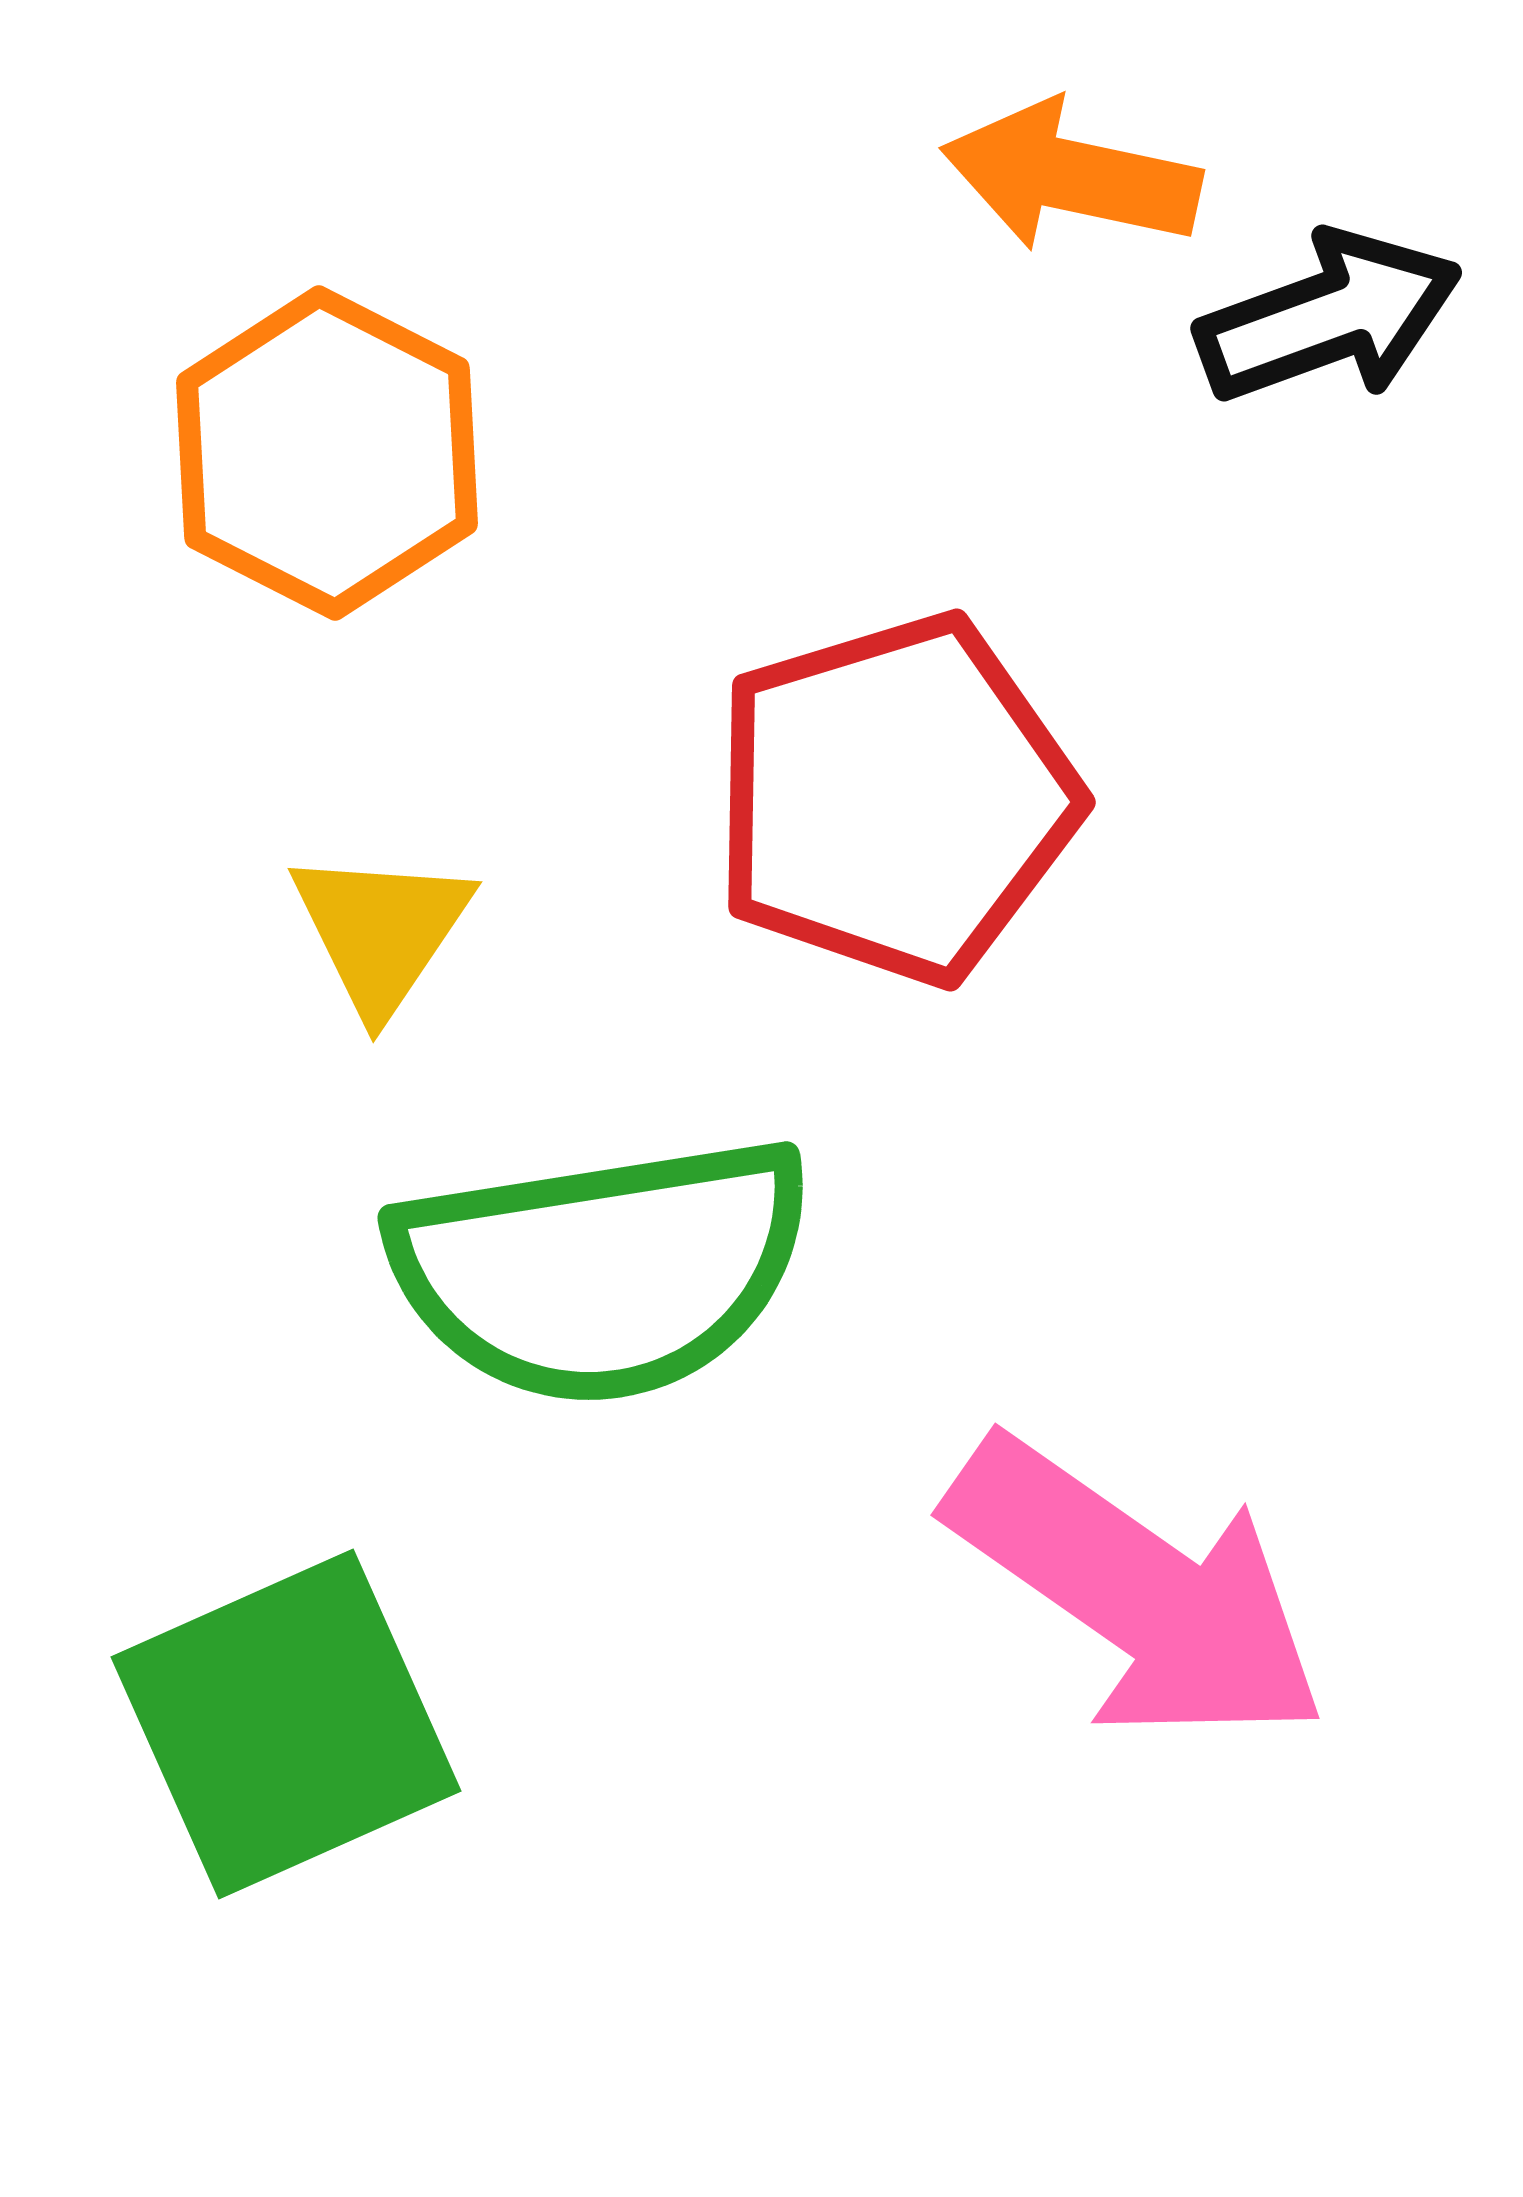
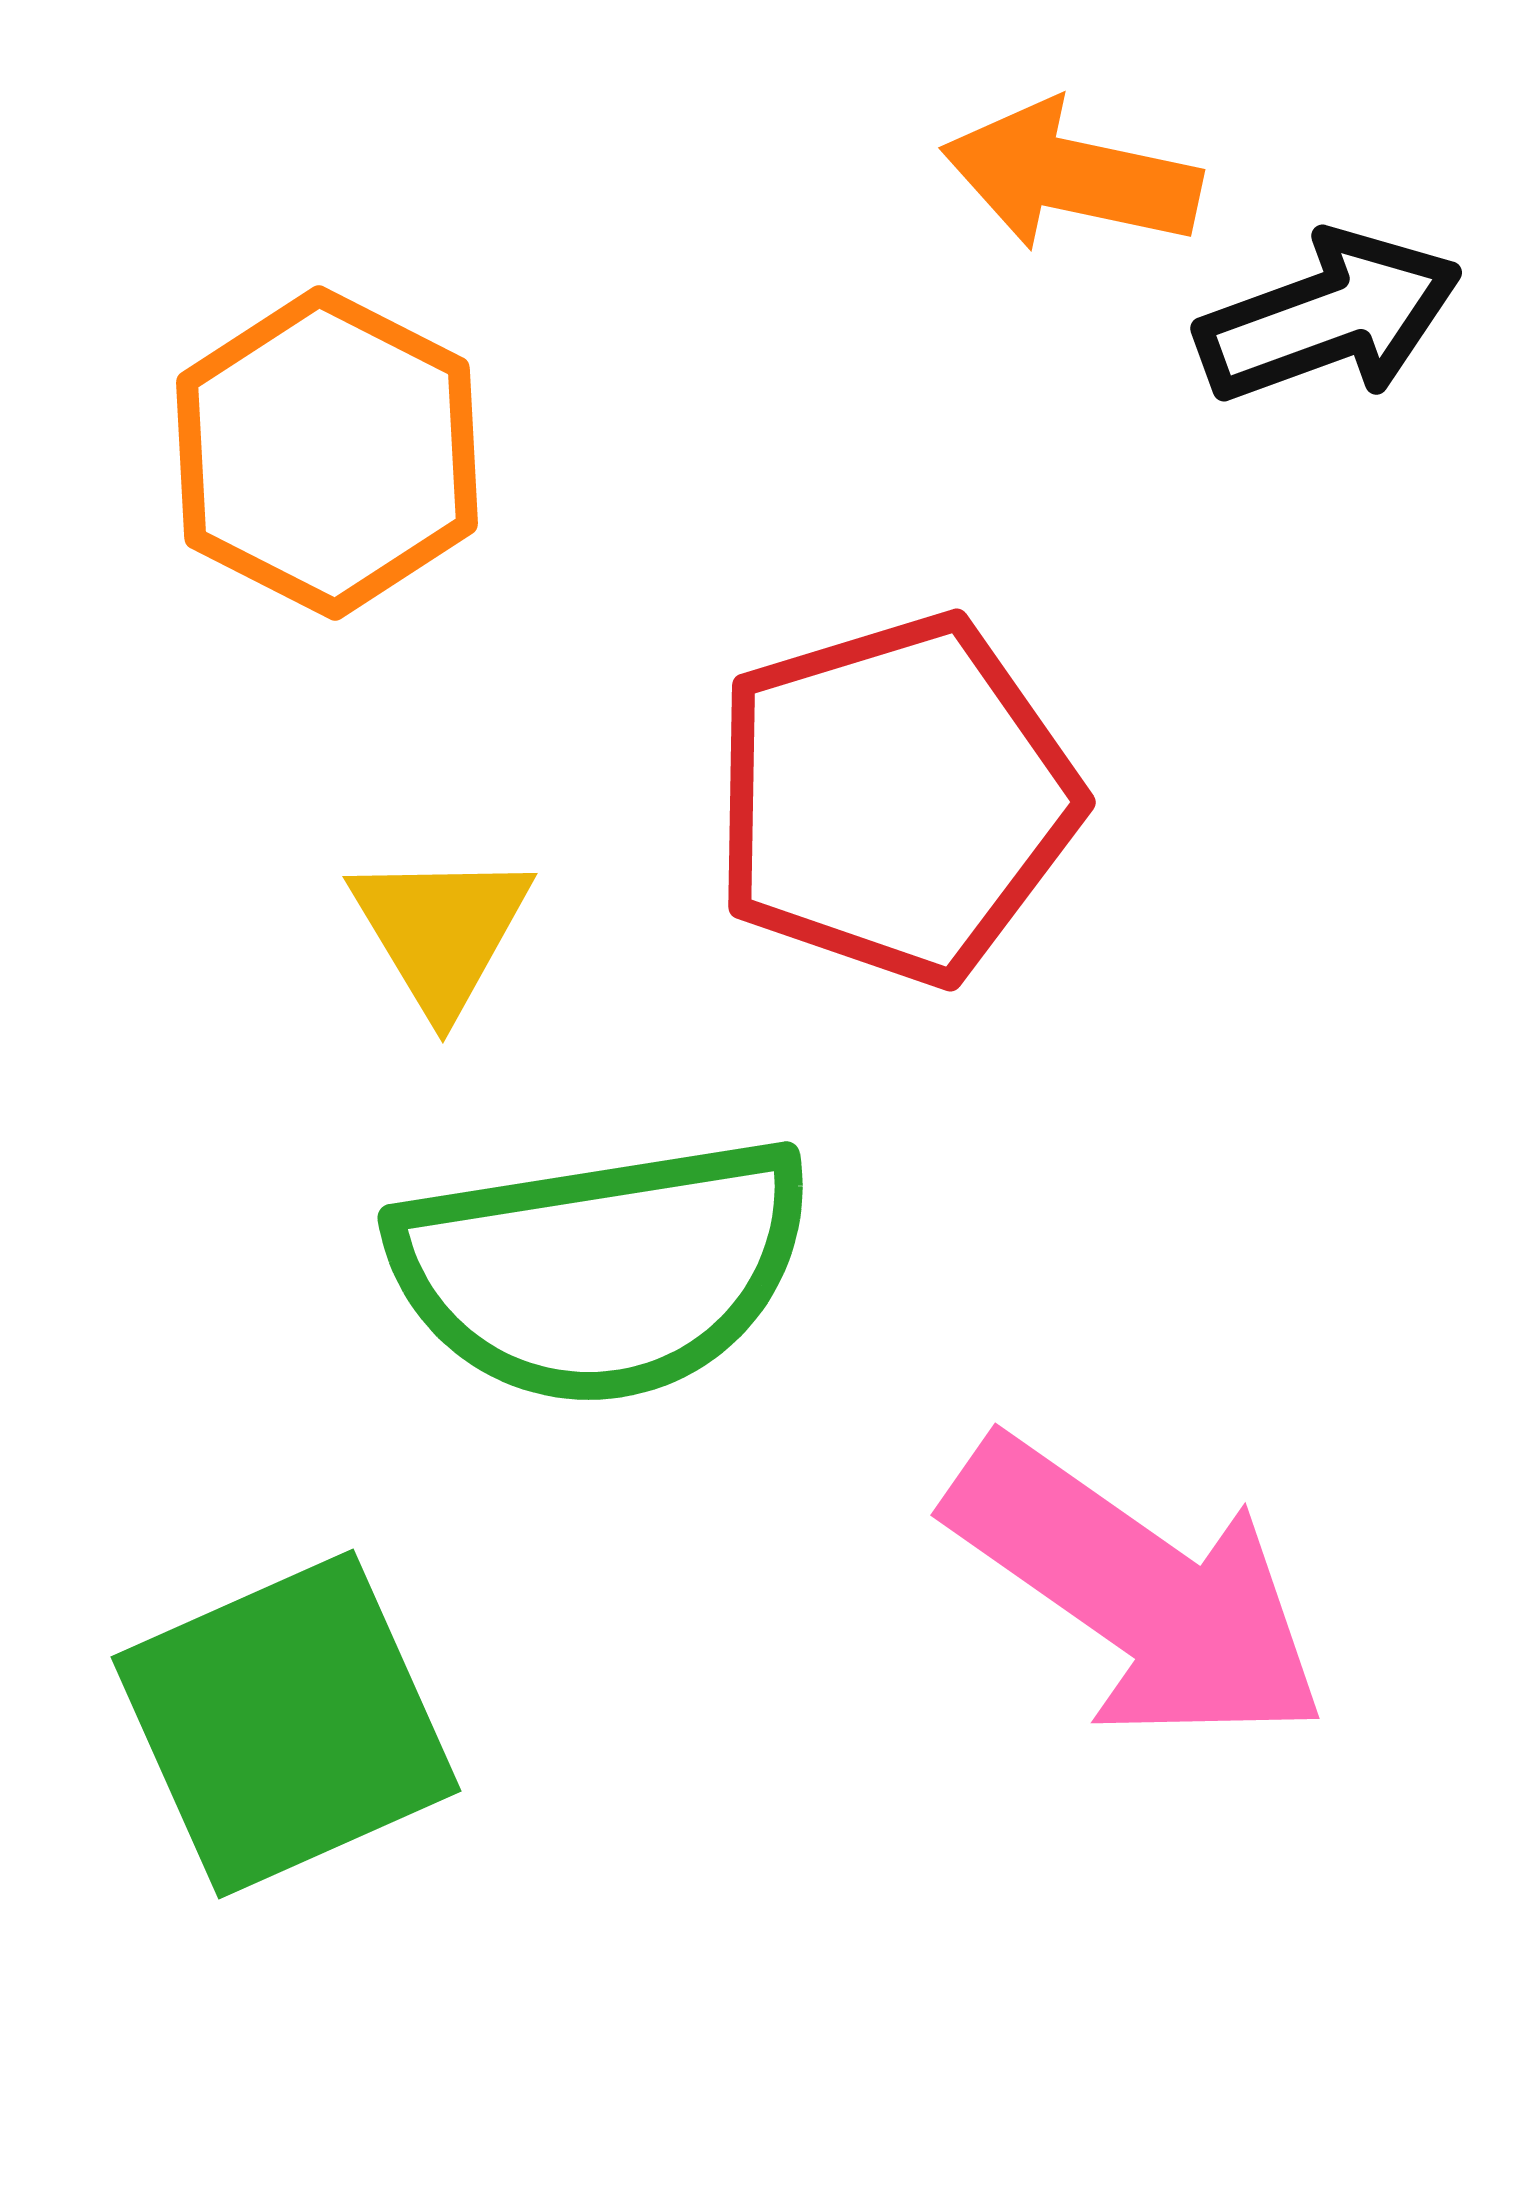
yellow triangle: moved 60 px right; rotated 5 degrees counterclockwise
